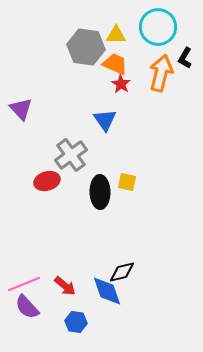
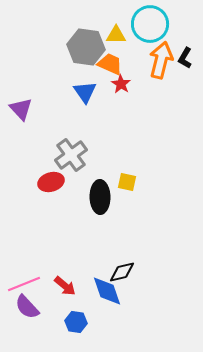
cyan circle: moved 8 px left, 3 px up
orange trapezoid: moved 5 px left
orange arrow: moved 13 px up
blue triangle: moved 20 px left, 28 px up
red ellipse: moved 4 px right, 1 px down
black ellipse: moved 5 px down
